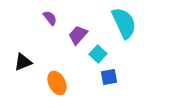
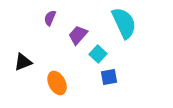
purple semicircle: rotated 119 degrees counterclockwise
